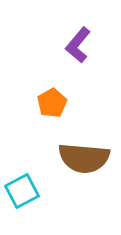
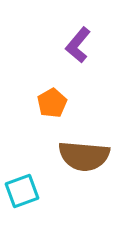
brown semicircle: moved 2 px up
cyan square: rotated 8 degrees clockwise
